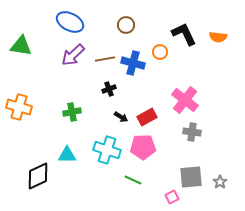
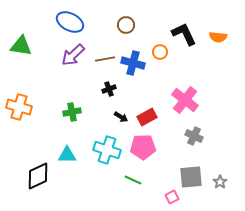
gray cross: moved 2 px right, 4 px down; rotated 18 degrees clockwise
